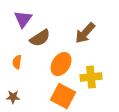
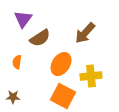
yellow cross: moved 1 px up
